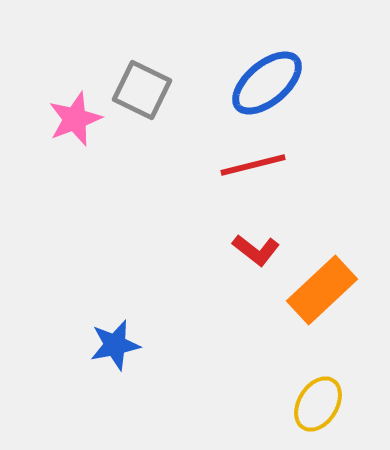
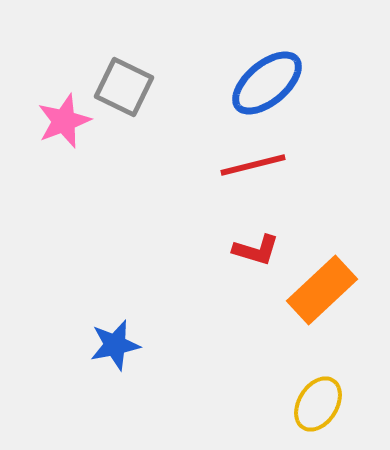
gray square: moved 18 px left, 3 px up
pink star: moved 11 px left, 2 px down
red L-shape: rotated 21 degrees counterclockwise
